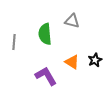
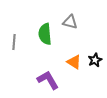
gray triangle: moved 2 px left, 1 px down
orange triangle: moved 2 px right
purple L-shape: moved 2 px right, 4 px down
